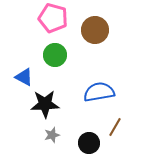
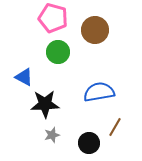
green circle: moved 3 px right, 3 px up
